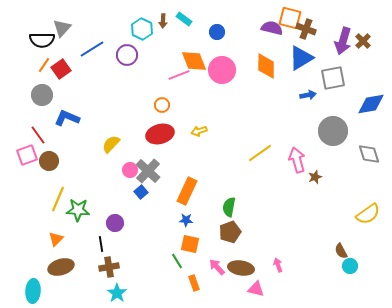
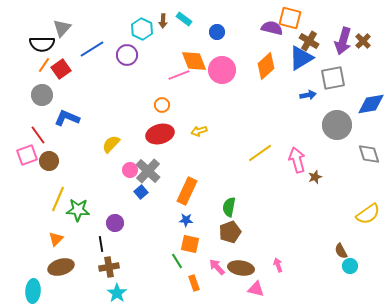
brown cross at (306, 29): moved 3 px right, 12 px down; rotated 12 degrees clockwise
black semicircle at (42, 40): moved 4 px down
orange diamond at (266, 66): rotated 48 degrees clockwise
gray circle at (333, 131): moved 4 px right, 6 px up
